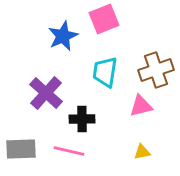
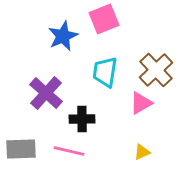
brown cross: rotated 24 degrees counterclockwise
pink triangle: moved 3 px up; rotated 15 degrees counterclockwise
yellow triangle: rotated 12 degrees counterclockwise
